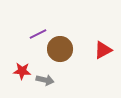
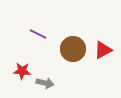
purple line: rotated 54 degrees clockwise
brown circle: moved 13 px right
gray arrow: moved 3 px down
